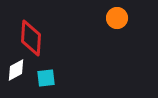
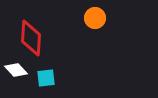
orange circle: moved 22 px left
white diamond: rotated 75 degrees clockwise
